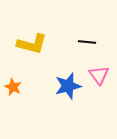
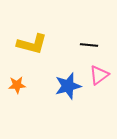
black line: moved 2 px right, 3 px down
pink triangle: rotated 30 degrees clockwise
orange star: moved 4 px right, 2 px up; rotated 30 degrees counterclockwise
